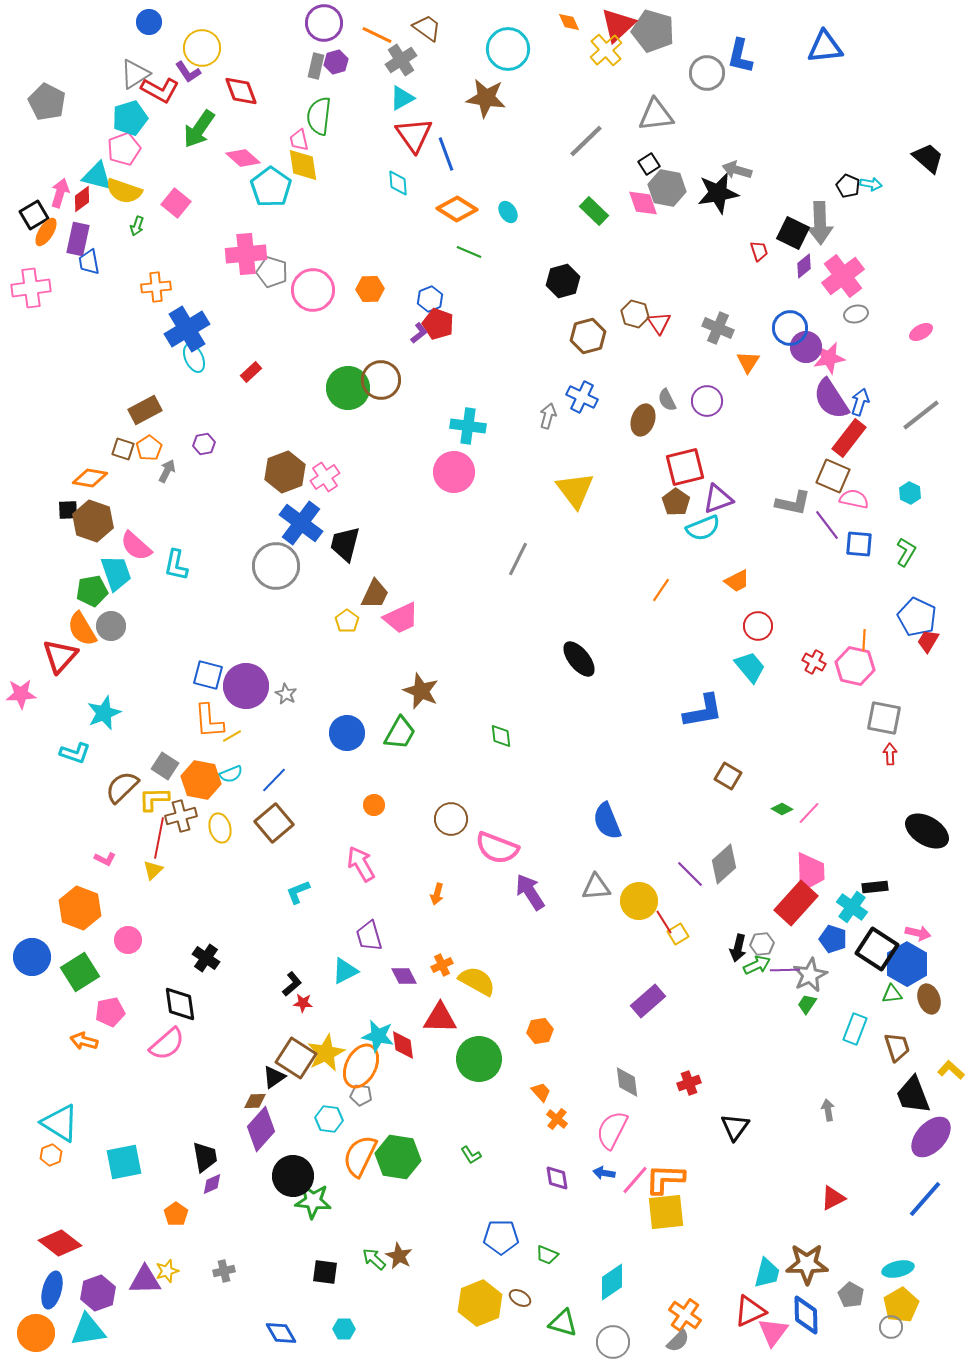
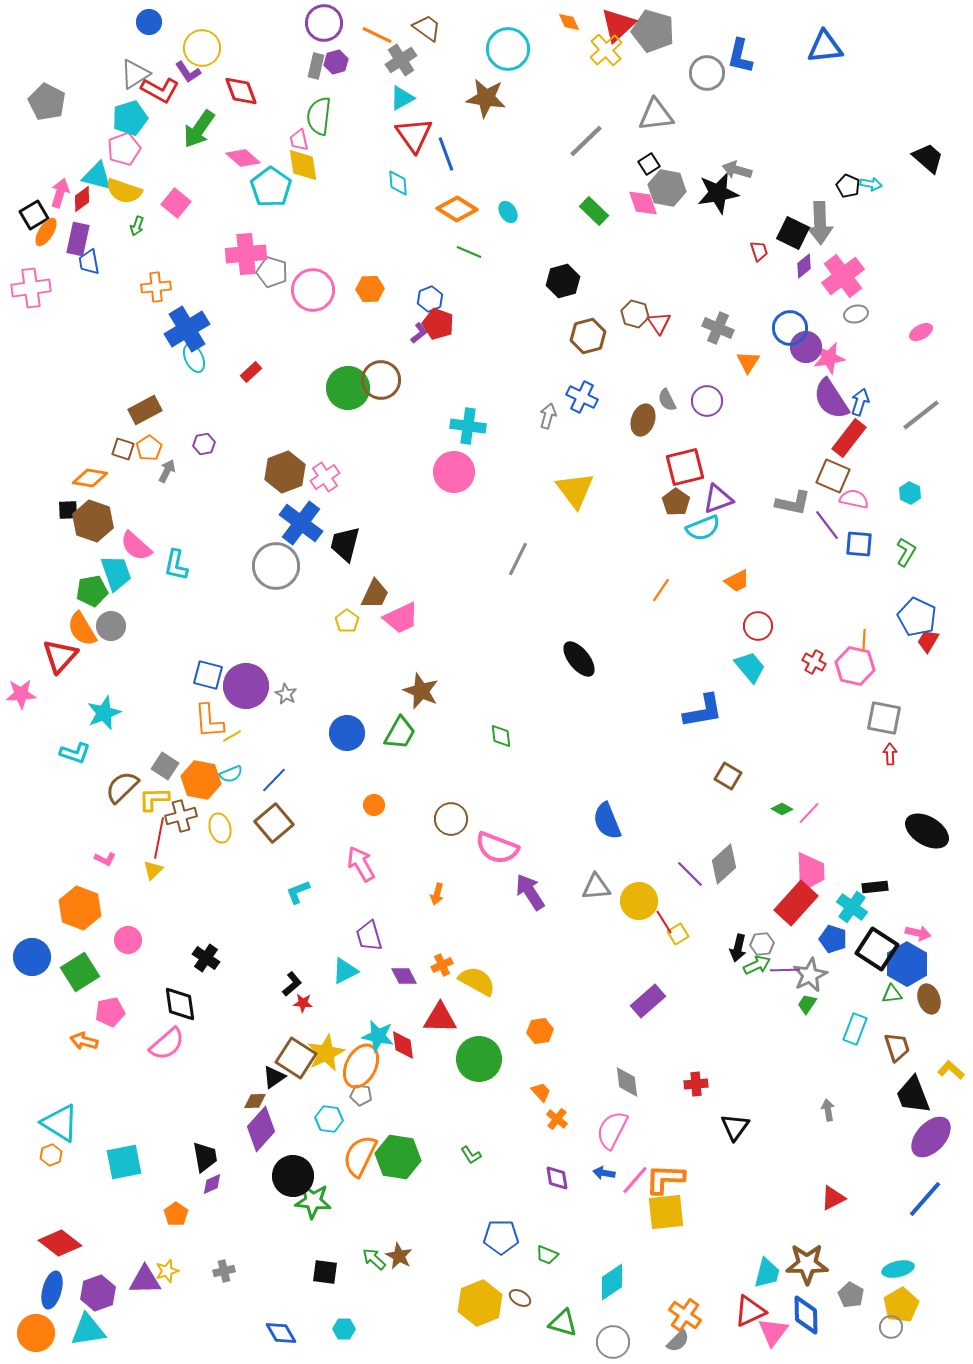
red cross at (689, 1083): moved 7 px right, 1 px down; rotated 15 degrees clockwise
